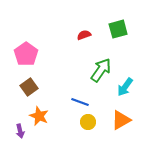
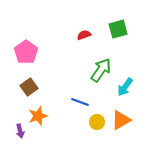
pink pentagon: moved 2 px up
orange star: moved 1 px left; rotated 30 degrees clockwise
yellow circle: moved 9 px right
